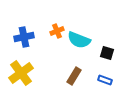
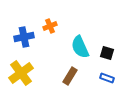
orange cross: moved 7 px left, 5 px up
cyan semicircle: moved 1 px right, 7 px down; rotated 45 degrees clockwise
brown rectangle: moved 4 px left
blue rectangle: moved 2 px right, 2 px up
